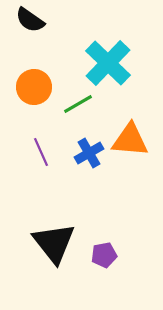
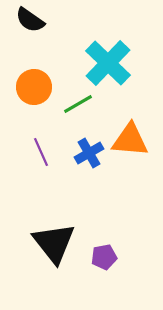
purple pentagon: moved 2 px down
